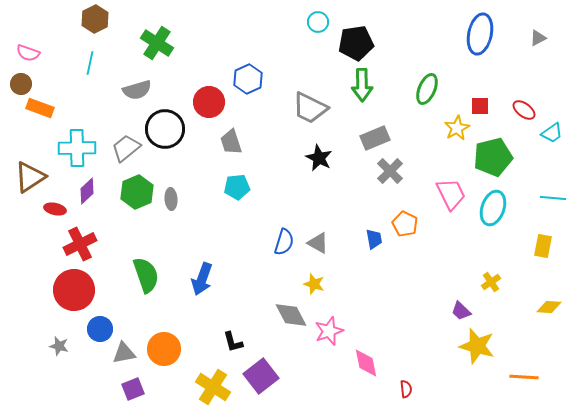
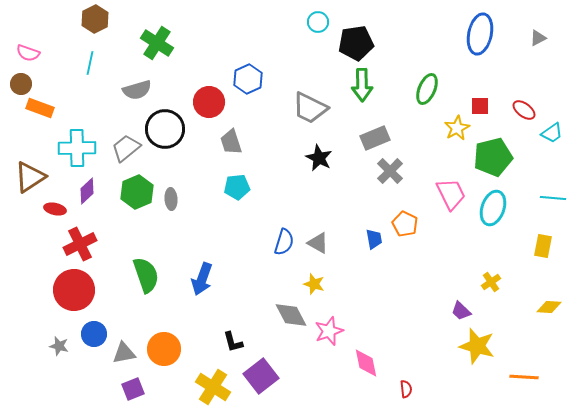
blue circle at (100, 329): moved 6 px left, 5 px down
